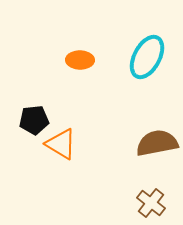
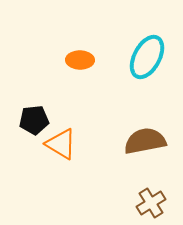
brown semicircle: moved 12 px left, 2 px up
brown cross: rotated 20 degrees clockwise
